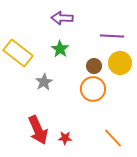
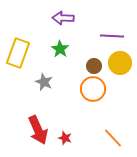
purple arrow: moved 1 px right
yellow rectangle: rotated 72 degrees clockwise
gray star: rotated 18 degrees counterclockwise
red star: rotated 16 degrees clockwise
